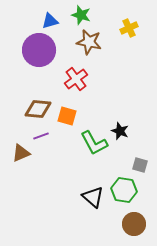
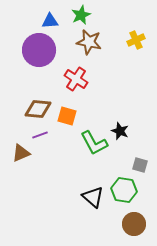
green star: rotated 30 degrees clockwise
blue triangle: rotated 12 degrees clockwise
yellow cross: moved 7 px right, 12 px down
red cross: rotated 20 degrees counterclockwise
purple line: moved 1 px left, 1 px up
